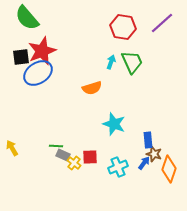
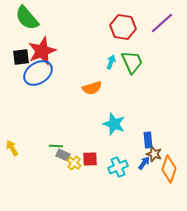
red square: moved 2 px down
